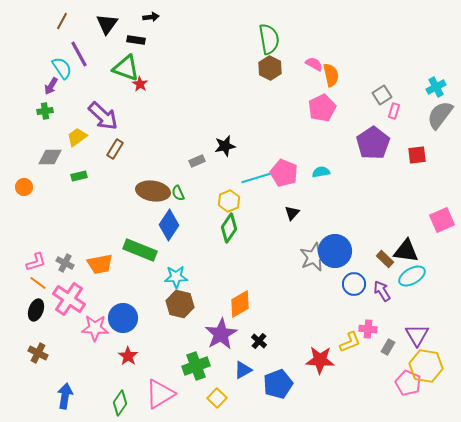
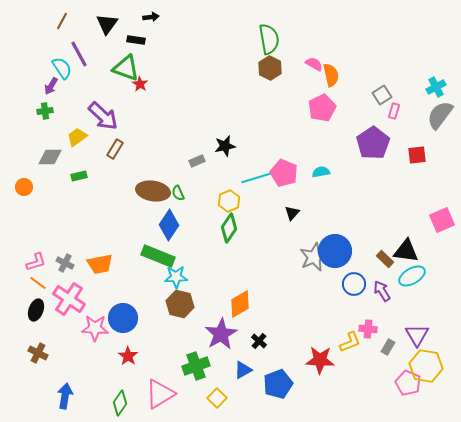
green rectangle at (140, 250): moved 18 px right, 6 px down
